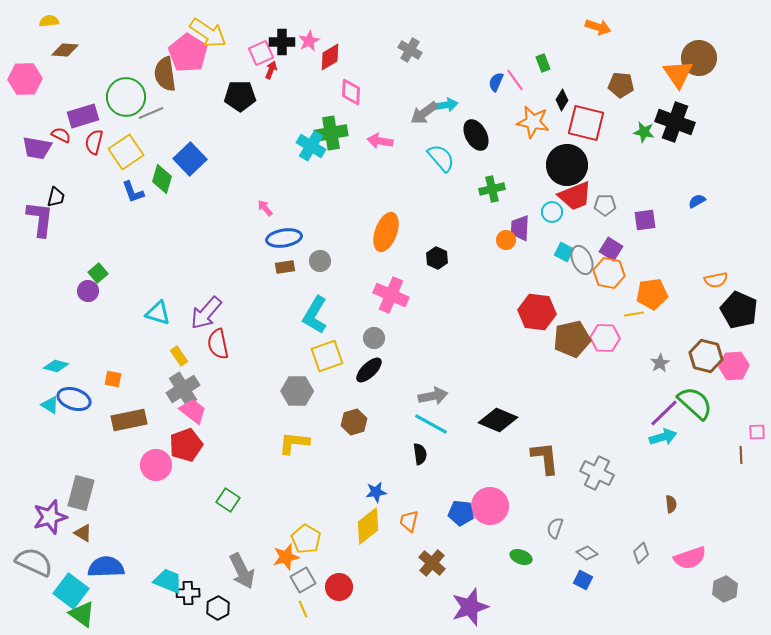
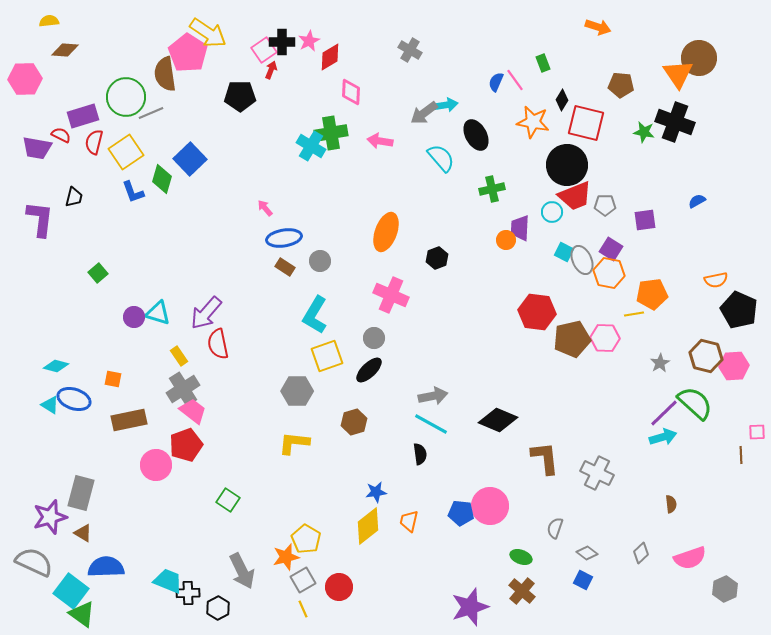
pink square at (261, 53): moved 3 px right, 3 px up; rotated 10 degrees counterclockwise
black trapezoid at (56, 197): moved 18 px right
black hexagon at (437, 258): rotated 15 degrees clockwise
brown rectangle at (285, 267): rotated 42 degrees clockwise
purple circle at (88, 291): moved 46 px right, 26 px down
brown cross at (432, 563): moved 90 px right, 28 px down
